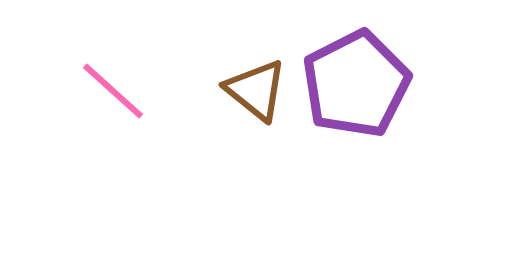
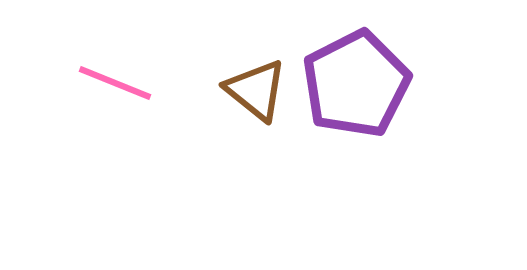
pink line: moved 2 px right, 8 px up; rotated 20 degrees counterclockwise
